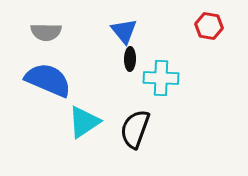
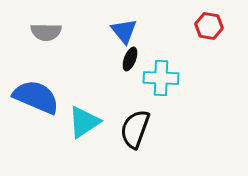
black ellipse: rotated 20 degrees clockwise
blue semicircle: moved 12 px left, 17 px down
